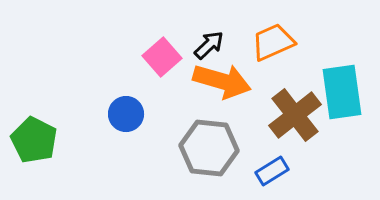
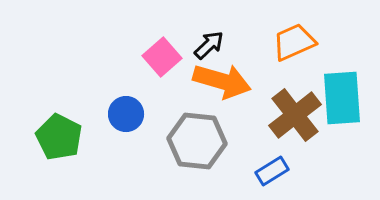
orange trapezoid: moved 21 px right
cyan rectangle: moved 6 px down; rotated 4 degrees clockwise
green pentagon: moved 25 px right, 3 px up
gray hexagon: moved 12 px left, 7 px up
